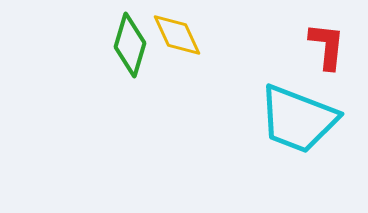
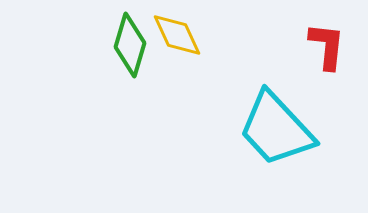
cyan trapezoid: moved 22 px left, 10 px down; rotated 26 degrees clockwise
